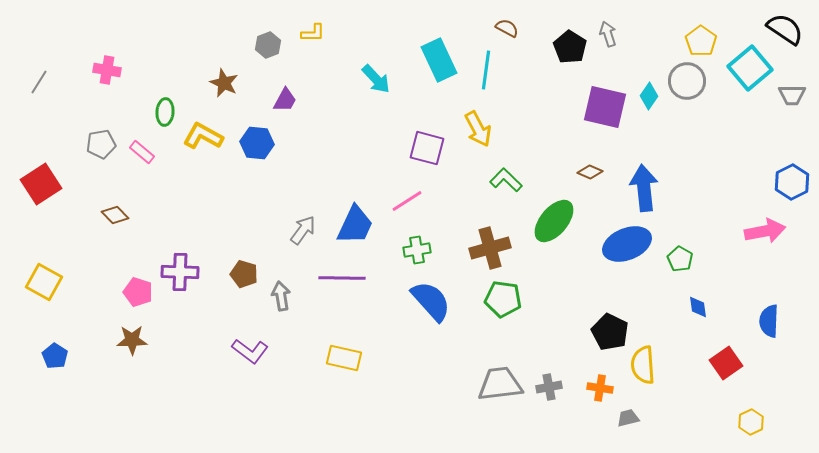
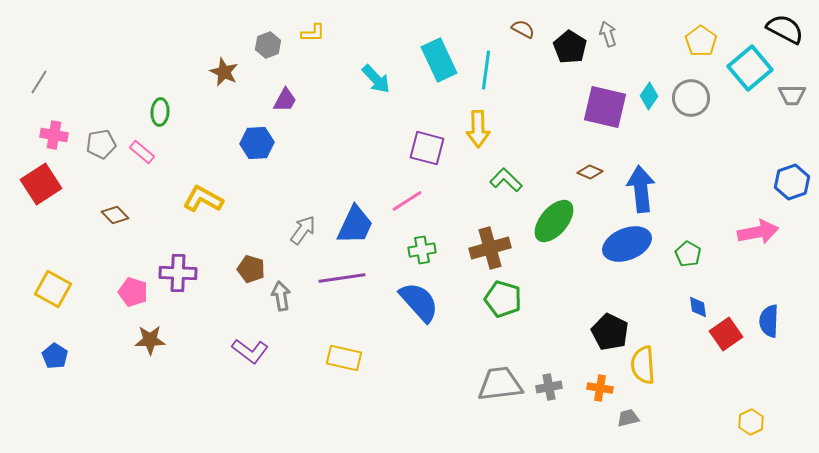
brown semicircle at (507, 28): moved 16 px right, 1 px down
black semicircle at (785, 29): rotated 6 degrees counterclockwise
pink cross at (107, 70): moved 53 px left, 65 px down
gray circle at (687, 81): moved 4 px right, 17 px down
brown star at (224, 83): moved 11 px up
green ellipse at (165, 112): moved 5 px left
yellow arrow at (478, 129): rotated 27 degrees clockwise
yellow L-shape at (203, 136): moved 63 px down
blue hexagon at (257, 143): rotated 8 degrees counterclockwise
blue hexagon at (792, 182): rotated 8 degrees clockwise
blue arrow at (644, 188): moved 3 px left, 1 px down
pink arrow at (765, 231): moved 7 px left, 1 px down
green cross at (417, 250): moved 5 px right
green pentagon at (680, 259): moved 8 px right, 5 px up
purple cross at (180, 272): moved 2 px left, 1 px down
brown pentagon at (244, 274): moved 7 px right, 5 px up
purple line at (342, 278): rotated 9 degrees counterclockwise
yellow square at (44, 282): moved 9 px right, 7 px down
pink pentagon at (138, 292): moved 5 px left
green pentagon at (503, 299): rotated 9 degrees clockwise
blue semicircle at (431, 301): moved 12 px left, 1 px down
brown star at (132, 340): moved 18 px right
red square at (726, 363): moved 29 px up
